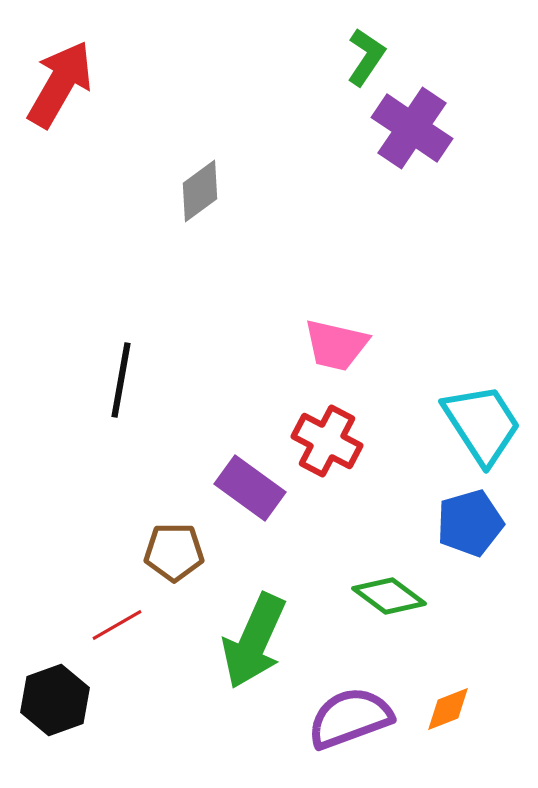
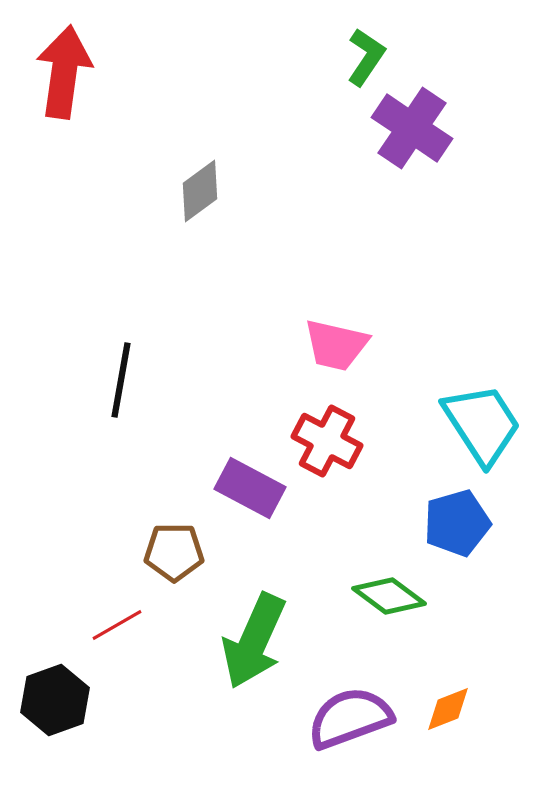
red arrow: moved 4 px right, 12 px up; rotated 22 degrees counterclockwise
purple rectangle: rotated 8 degrees counterclockwise
blue pentagon: moved 13 px left
